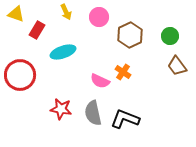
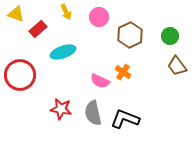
red rectangle: moved 1 px right, 1 px up; rotated 18 degrees clockwise
